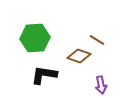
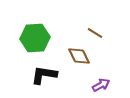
brown line: moved 2 px left, 7 px up
brown diamond: rotated 45 degrees clockwise
purple arrow: rotated 108 degrees counterclockwise
